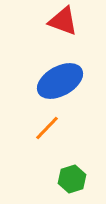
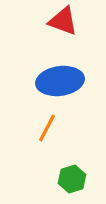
blue ellipse: rotated 21 degrees clockwise
orange line: rotated 16 degrees counterclockwise
